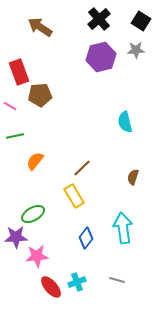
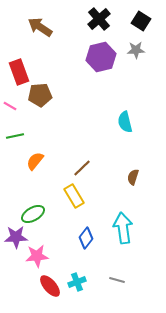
red ellipse: moved 1 px left, 1 px up
